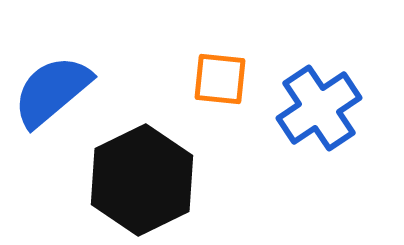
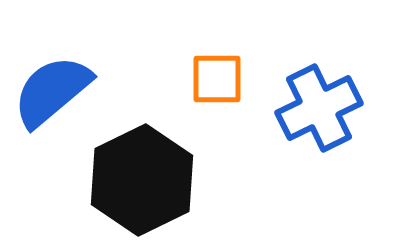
orange square: moved 3 px left; rotated 6 degrees counterclockwise
blue cross: rotated 8 degrees clockwise
